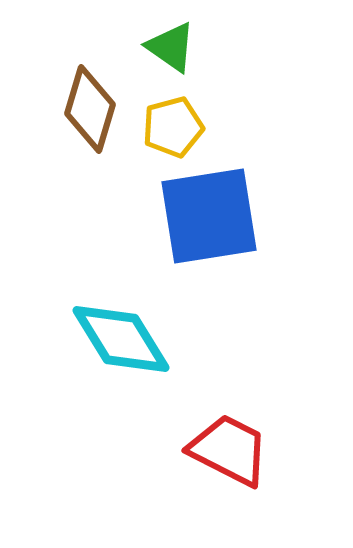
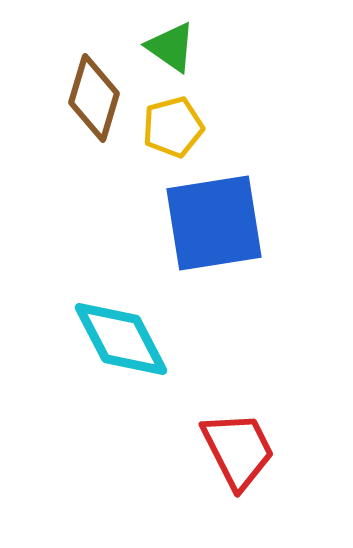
brown diamond: moved 4 px right, 11 px up
blue square: moved 5 px right, 7 px down
cyan diamond: rotated 4 degrees clockwise
red trapezoid: moved 9 px right; rotated 36 degrees clockwise
